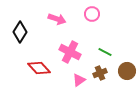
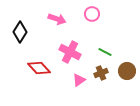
brown cross: moved 1 px right
